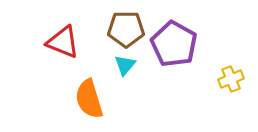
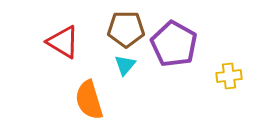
red triangle: rotated 9 degrees clockwise
yellow cross: moved 2 px left, 3 px up; rotated 15 degrees clockwise
orange semicircle: moved 1 px down
